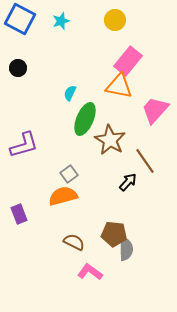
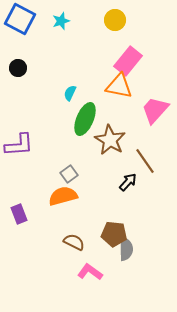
purple L-shape: moved 5 px left; rotated 12 degrees clockwise
